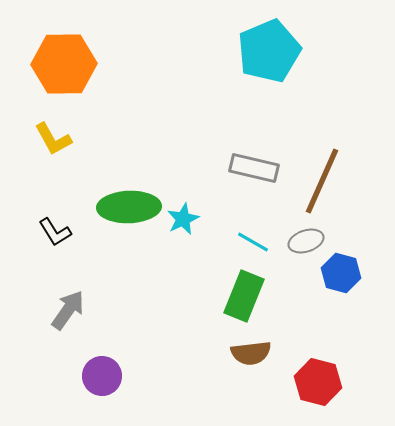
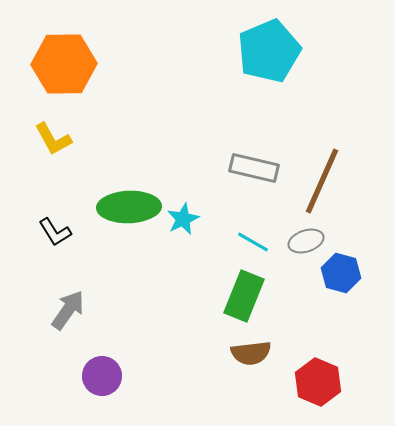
red hexagon: rotated 9 degrees clockwise
